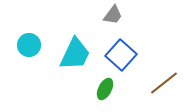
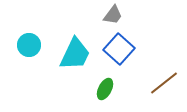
blue square: moved 2 px left, 6 px up
